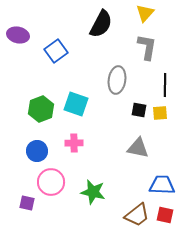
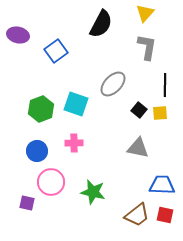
gray ellipse: moved 4 px left, 4 px down; rotated 36 degrees clockwise
black square: rotated 28 degrees clockwise
